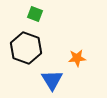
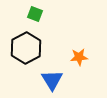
black hexagon: rotated 12 degrees clockwise
orange star: moved 2 px right, 1 px up
